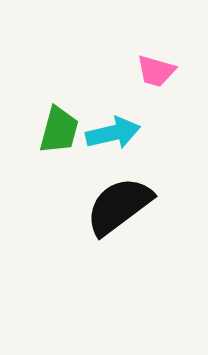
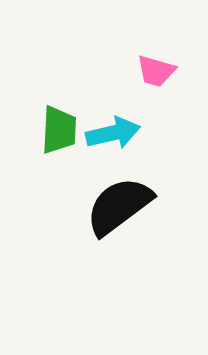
green trapezoid: rotated 12 degrees counterclockwise
